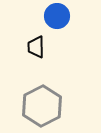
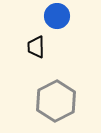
gray hexagon: moved 14 px right, 5 px up
